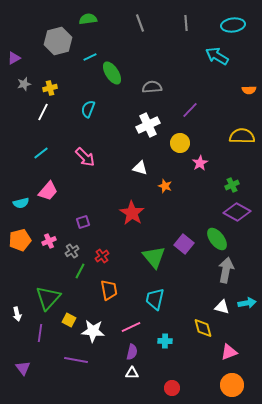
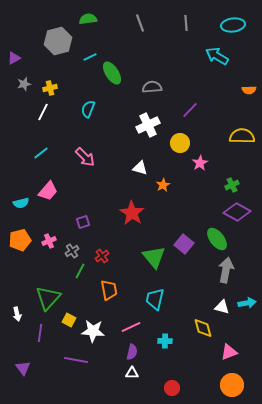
orange star at (165, 186): moved 2 px left, 1 px up; rotated 24 degrees clockwise
